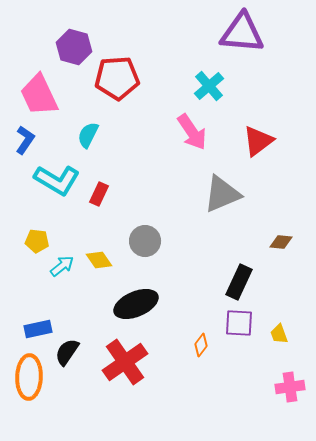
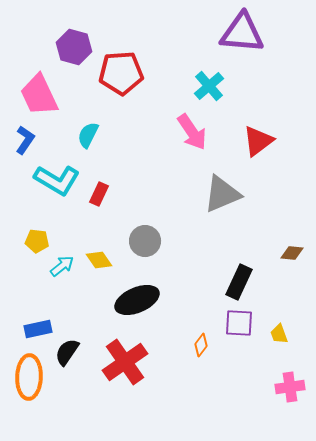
red pentagon: moved 4 px right, 5 px up
brown diamond: moved 11 px right, 11 px down
black ellipse: moved 1 px right, 4 px up
